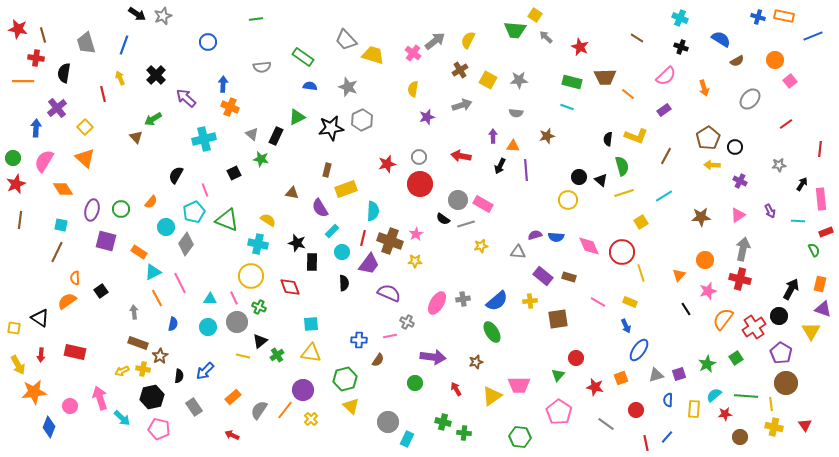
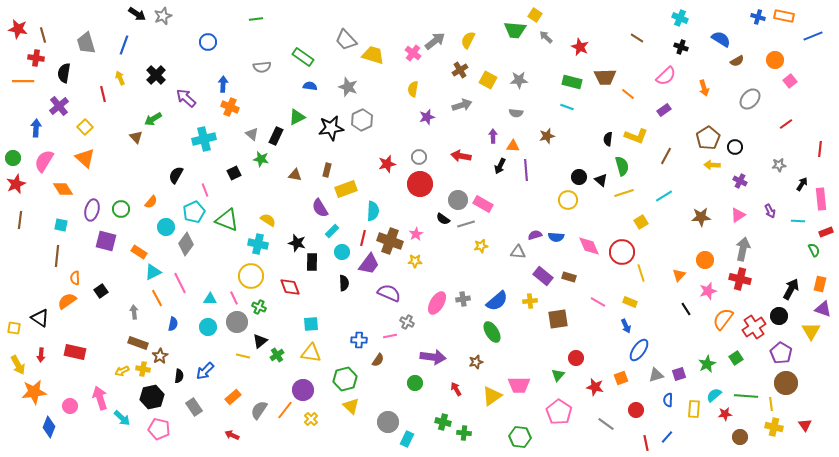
purple cross at (57, 108): moved 2 px right, 2 px up
brown triangle at (292, 193): moved 3 px right, 18 px up
brown line at (57, 252): moved 4 px down; rotated 20 degrees counterclockwise
